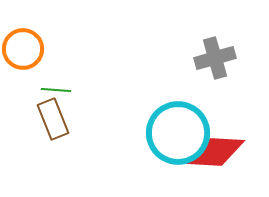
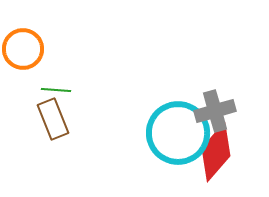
gray cross: moved 53 px down
red diamond: rotated 52 degrees counterclockwise
